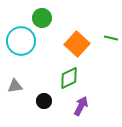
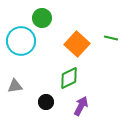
black circle: moved 2 px right, 1 px down
